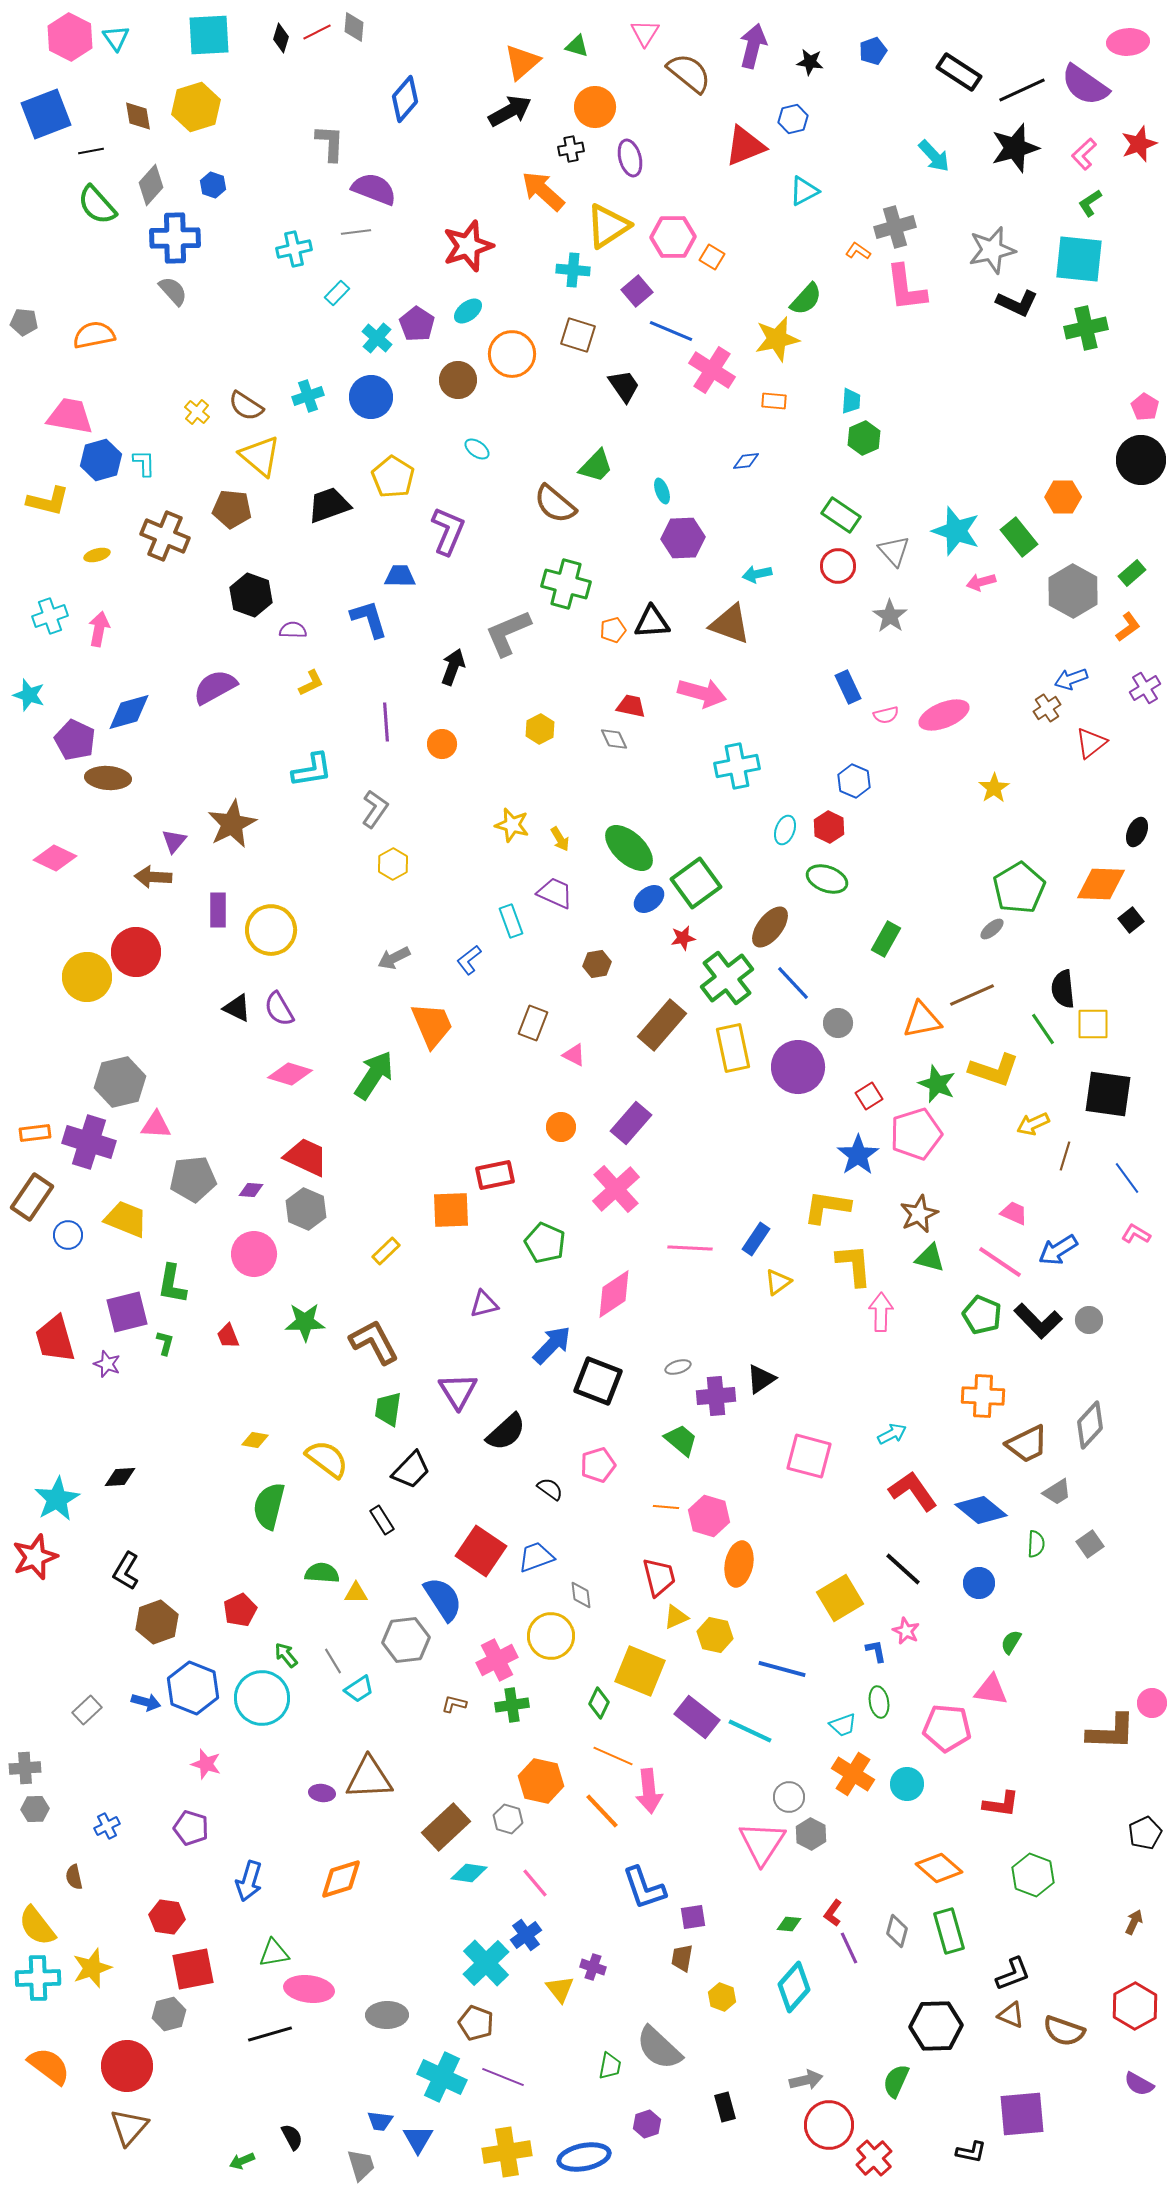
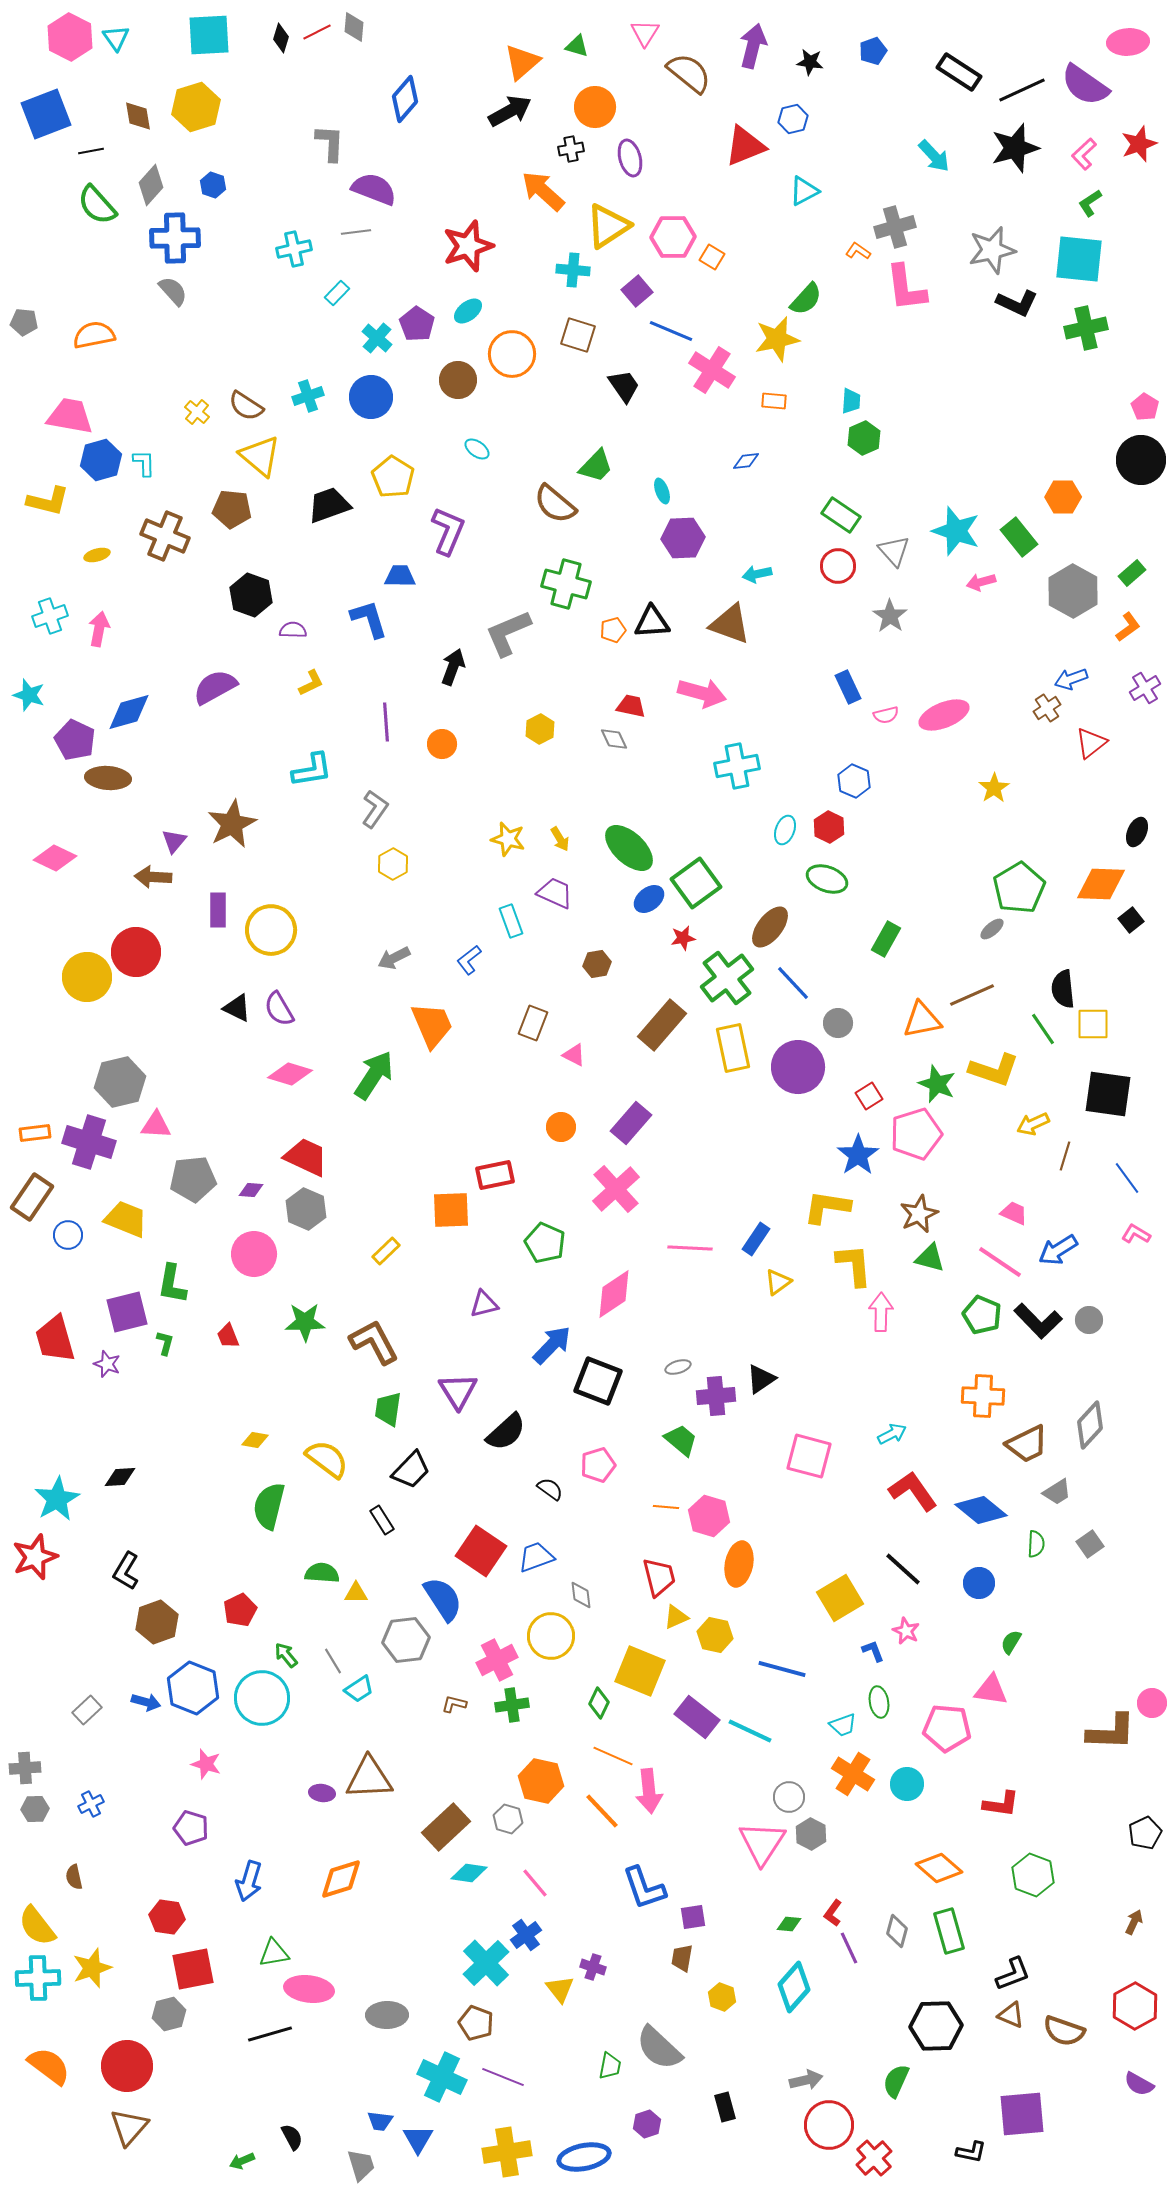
yellow star at (512, 825): moved 4 px left, 14 px down
blue L-shape at (876, 1651): moved 3 px left; rotated 10 degrees counterclockwise
blue cross at (107, 1826): moved 16 px left, 22 px up
